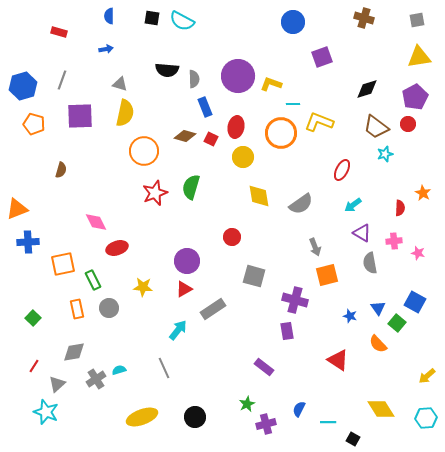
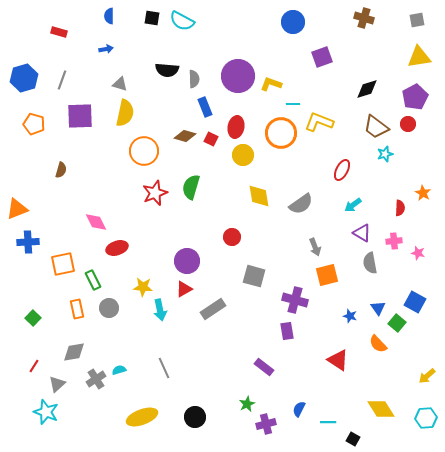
blue hexagon at (23, 86): moved 1 px right, 8 px up
yellow circle at (243, 157): moved 2 px up
cyan arrow at (178, 330): moved 18 px left, 20 px up; rotated 130 degrees clockwise
